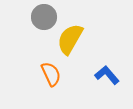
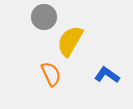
yellow semicircle: moved 2 px down
blue L-shape: rotated 15 degrees counterclockwise
